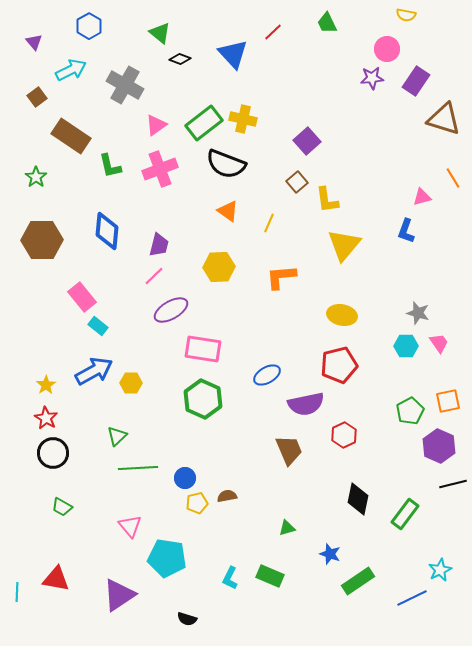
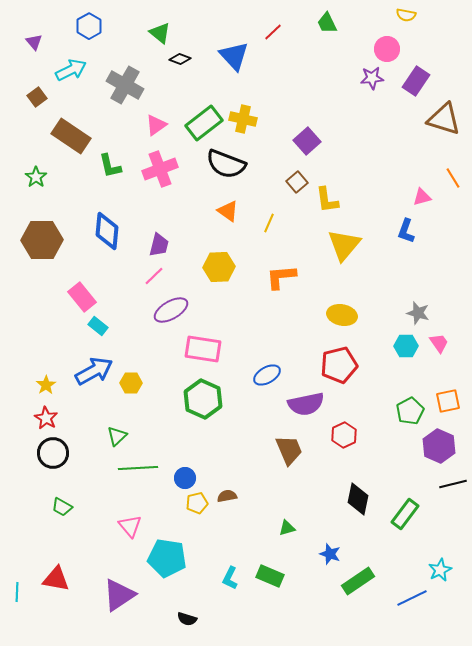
blue triangle at (233, 54): moved 1 px right, 2 px down
